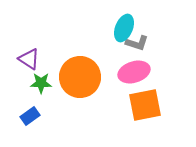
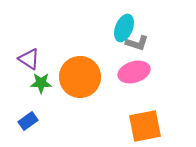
orange square: moved 21 px down
blue rectangle: moved 2 px left, 5 px down
